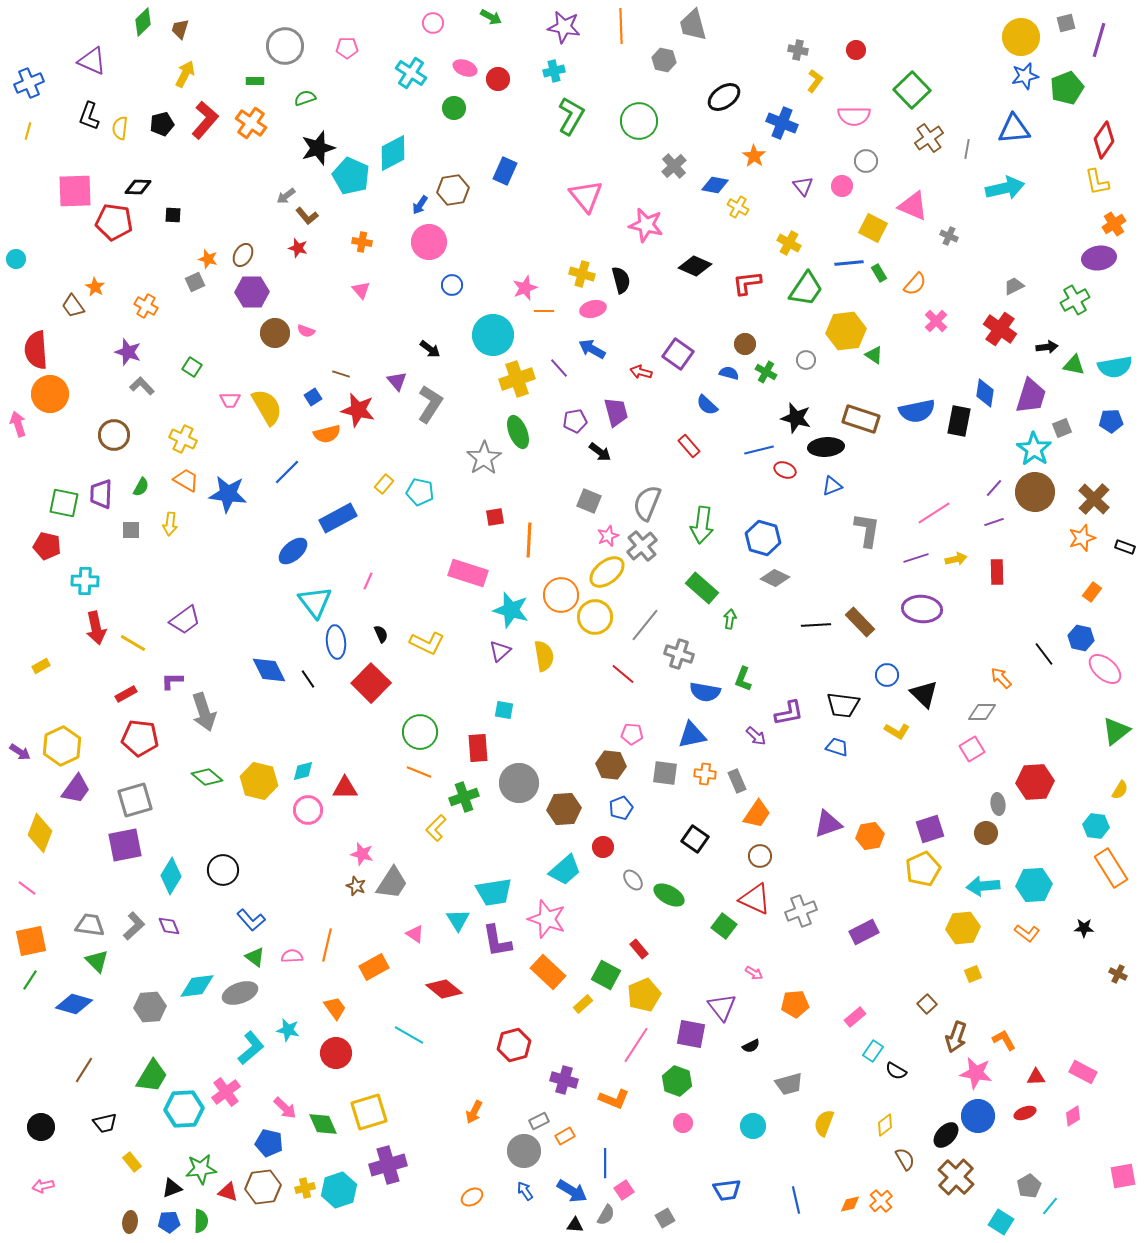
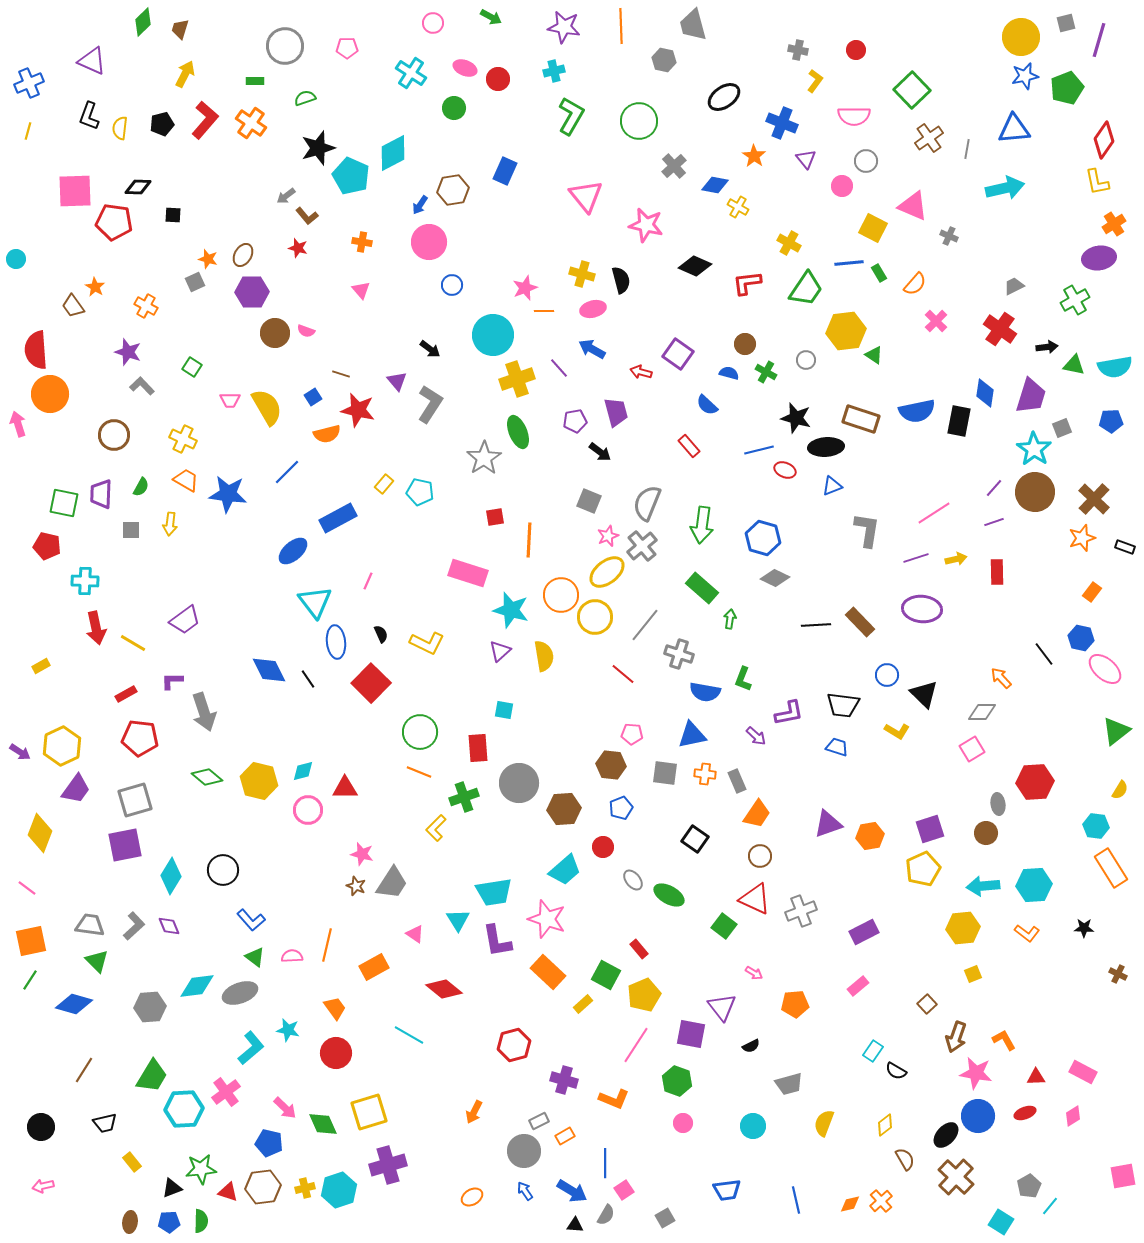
purple triangle at (803, 186): moved 3 px right, 27 px up
pink rectangle at (855, 1017): moved 3 px right, 31 px up
